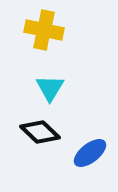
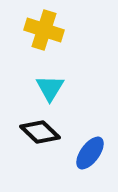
yellow cross: rotated 6 degrees clockwise
blue ellipse: rotated 16 degrees counterclockwise
